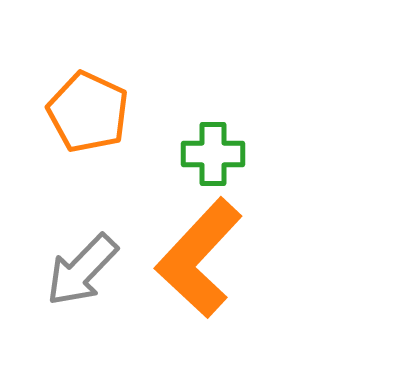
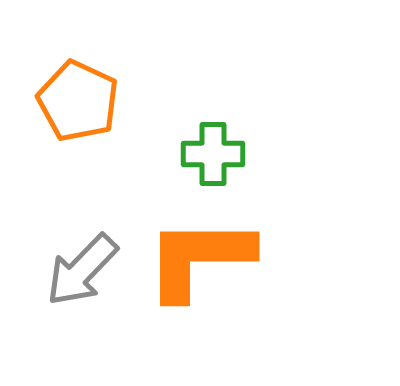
orange pentagon: moved 10 px left, 11 px up
orange L-shape: rotated 47 degrees clockwise
